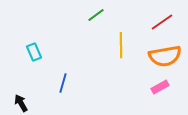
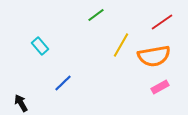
yellow line: rotated 30 degrees clockwise
cyan rectangle: moved 6 px right, 6 px up; rotated 18 degrees counterclockwise
orange semicircle: moved 11 px left
blue line: rotated 30 degrees clockwise
